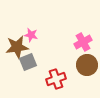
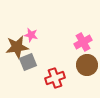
red cross: moved 1 px left, 1 px up
